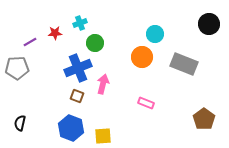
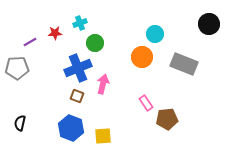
pink rectangle: rotated 35 degrees clockwise
brown pentagon: moved 37 px left; rotated 30 degrees clockwise
